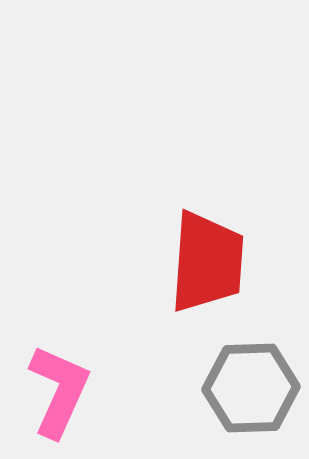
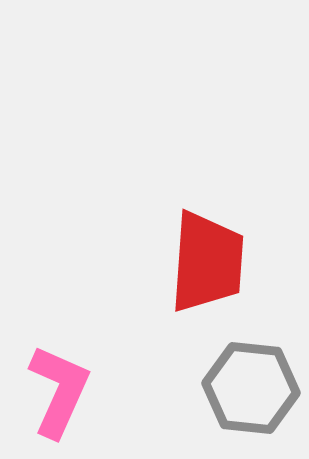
gray hexagon: rotated 8 degrees clockwise
